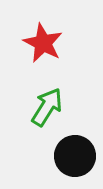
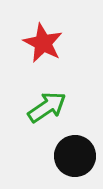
green arrow: rotated 24 degrees clockwise
